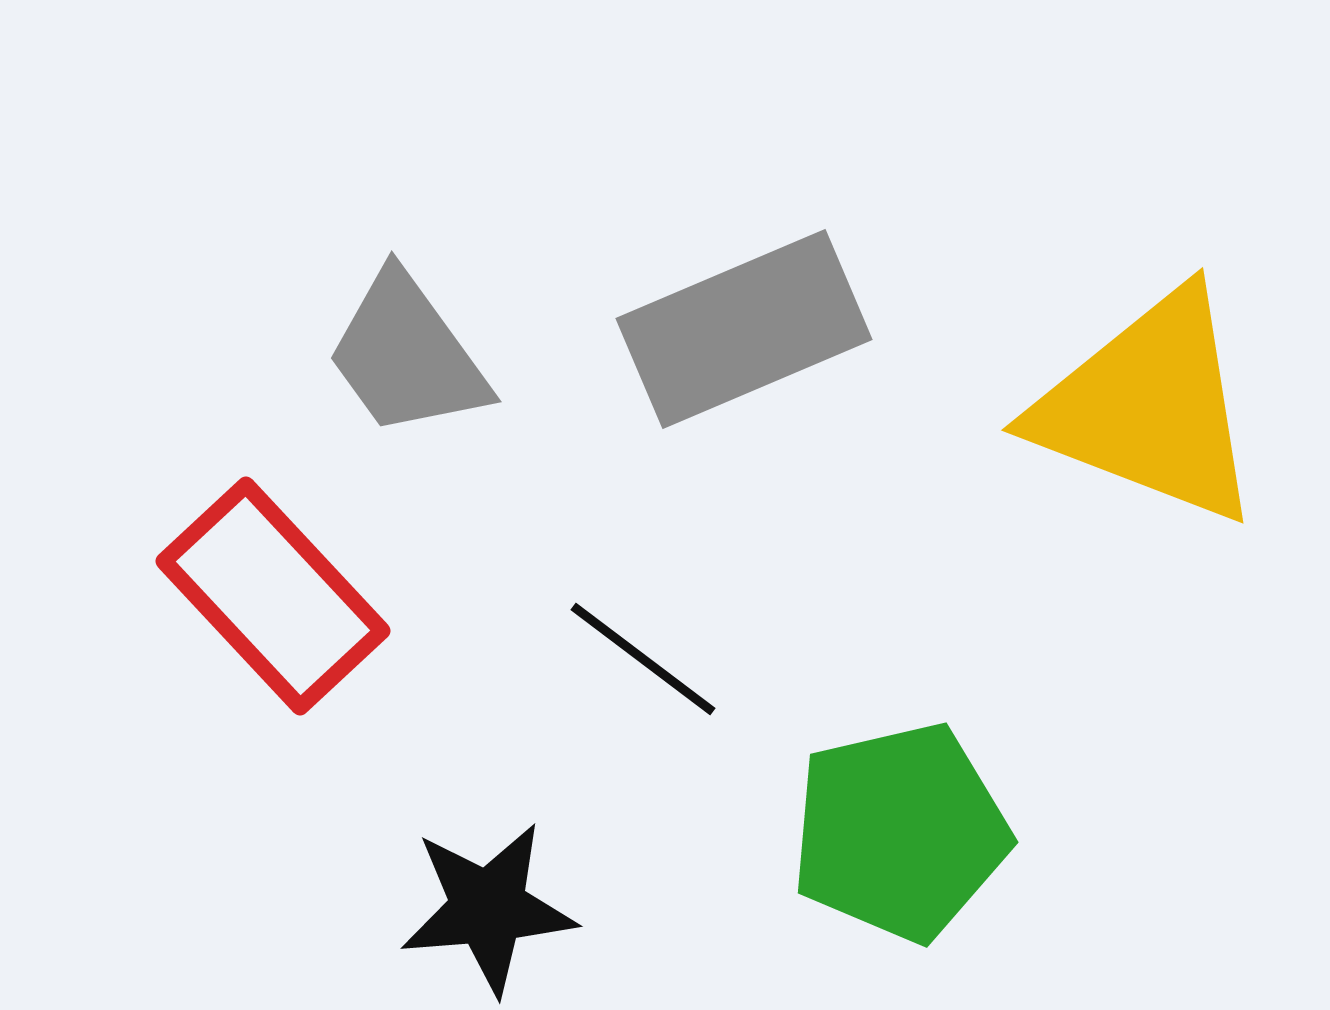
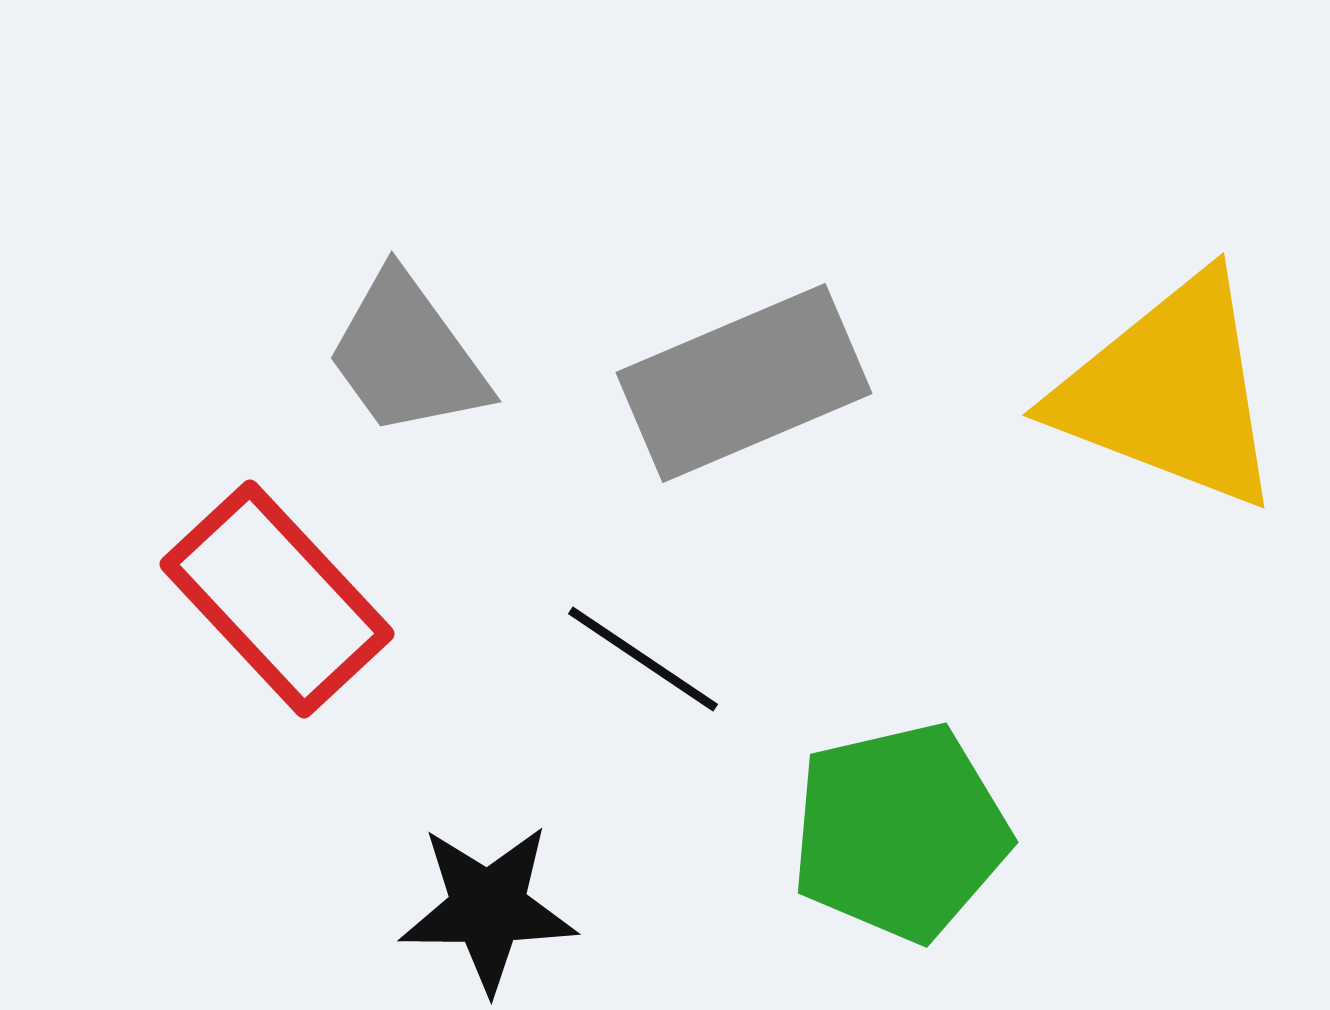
gray rectangle: moved 54 px down
yellow triangle: moved 21 px right, 15 px up
red rectangle: moved 4 px right, 3 px down
black line: rotated 3 degrees counterclockwise
black star: rotated 5 degrees clockwise
